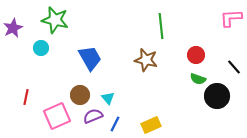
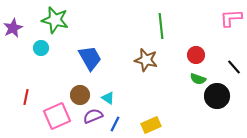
cyan triangle: rotated 16 degrees counterclockwise
